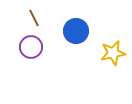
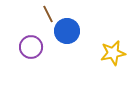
brown line: moved 14 px right, 4 px up
blue circle: moved 9 px left
